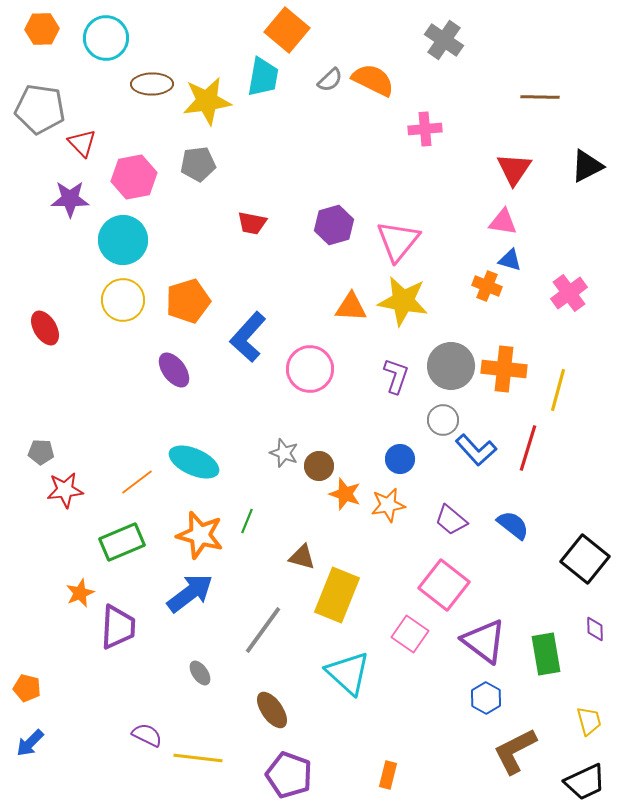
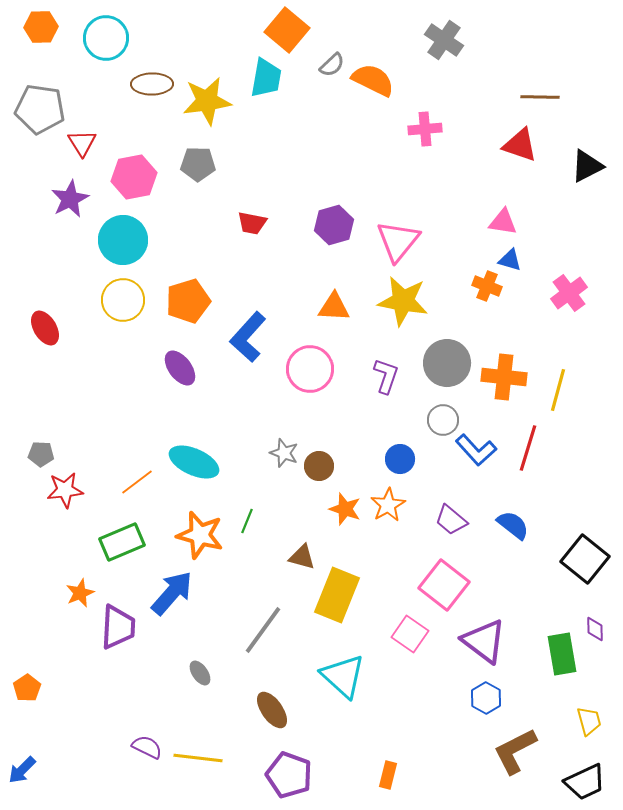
orange hexagon at (42, 29): moved 1 px left, 2 px up
cyan trapezoid at (263, 77): moved 3 px right, 1 px down
gray semicircle at (330, 80): moved 2 px right, 15 px up
red triangle at (82, 143): rotated 12 degrees clockwise
gray pentagon at (198, 164): rotated 8 degrees clockwise
red triangle at (514, 169): moved 6 px right, 24 px up; rotated 45 degrees counterclockwise
purple star at (70, 199): rotated 27 degrees counterclockwise
orange triangle at (351, 307): moved 17 px left
gray circle at (451, 366): moved 4 px left, 3 px up
orange cross at (504, 369): moved 8 px down
purple ellipse at (174, 370): moved 6 px right, 2 px up
purple L-shape at (396, 376): moved 10 px left
gray pentagon at (41, 452): moved 2 px down
orange star at (345, 494): moved 15 px down
orange star at (388, 505): rotated 20 degrees counterclockwise
blue arrow at (190, 593): moved 18 px left; rotated 12 degrees counterclockwise
green rectangle at (546, 654): moved 16 px right
cyan triangle at (348, 673): moved 5 px left, 3 px down
orange pentagon at (27, 688): rotated 24 degrees clockwise
purple semicircle at (147, 735): moved 12 px down
blue arrow at (30, 743): moved 8 px left, 27 px down
